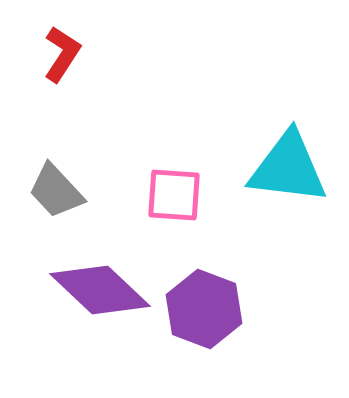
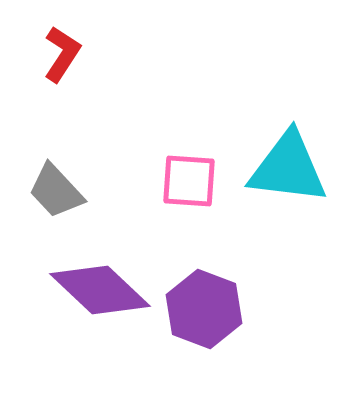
pink square: moved 15 px right, 14 px up
